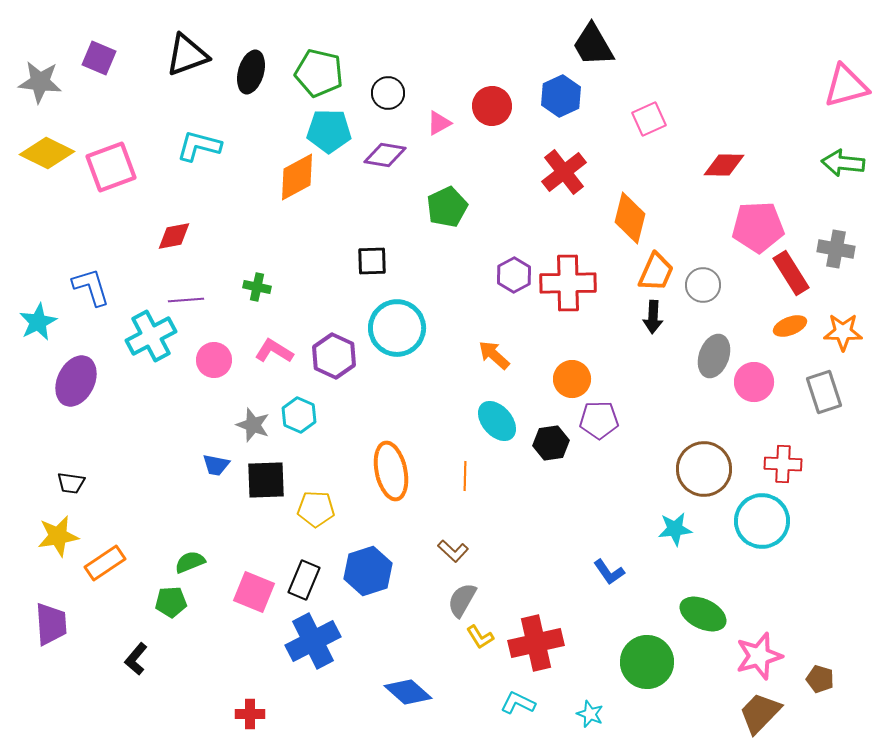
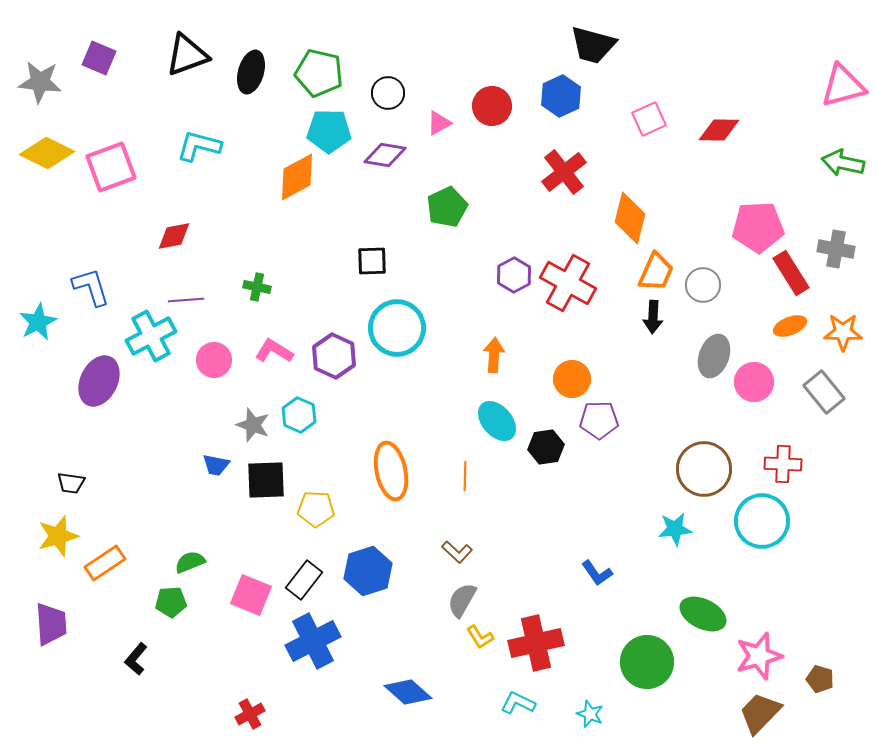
black trapezoid at (593, 45): rotated 45 degrees counterclockwise
pink triangle at (846, 86): moved 3 px left
green arrow at (843, 163): rotated 6 degrees clockwise
red diamond at (724, 165): moved 5 px left, 35 px up
red cross at (568, 283): rotated 30 degrees clockwise
orange arrow at (494, 355): rotated 52 degrees clockwise
purple ellipse at (76, 381): moved 23 px right
gray rectangle at (824, 392): rotated 21 degrees counterclockwise
black hexagon at (551, 443): moved 5 px left, 4 px down
yellow star at (58, 536): rotated 6 degrees counterclockwise
brown L-shape at (453, 551): moved 4 px right, 1 px down
blue L-shape at (609, 572): moved 12 px left, 1 px down
black rectangle at (304, 580): rotated 15 degrees clockwise
pink square at (254, 592): moved 3 px left, 3 px down
red cross at (250, 714): rotated 28 degrees counterclockwise
